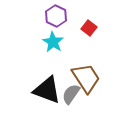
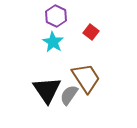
red square: moved 2 px right, 4 px down
black triangle: rotated 36 degrees clockwise
gray semicircle: moved 2 px left, 1 px down
